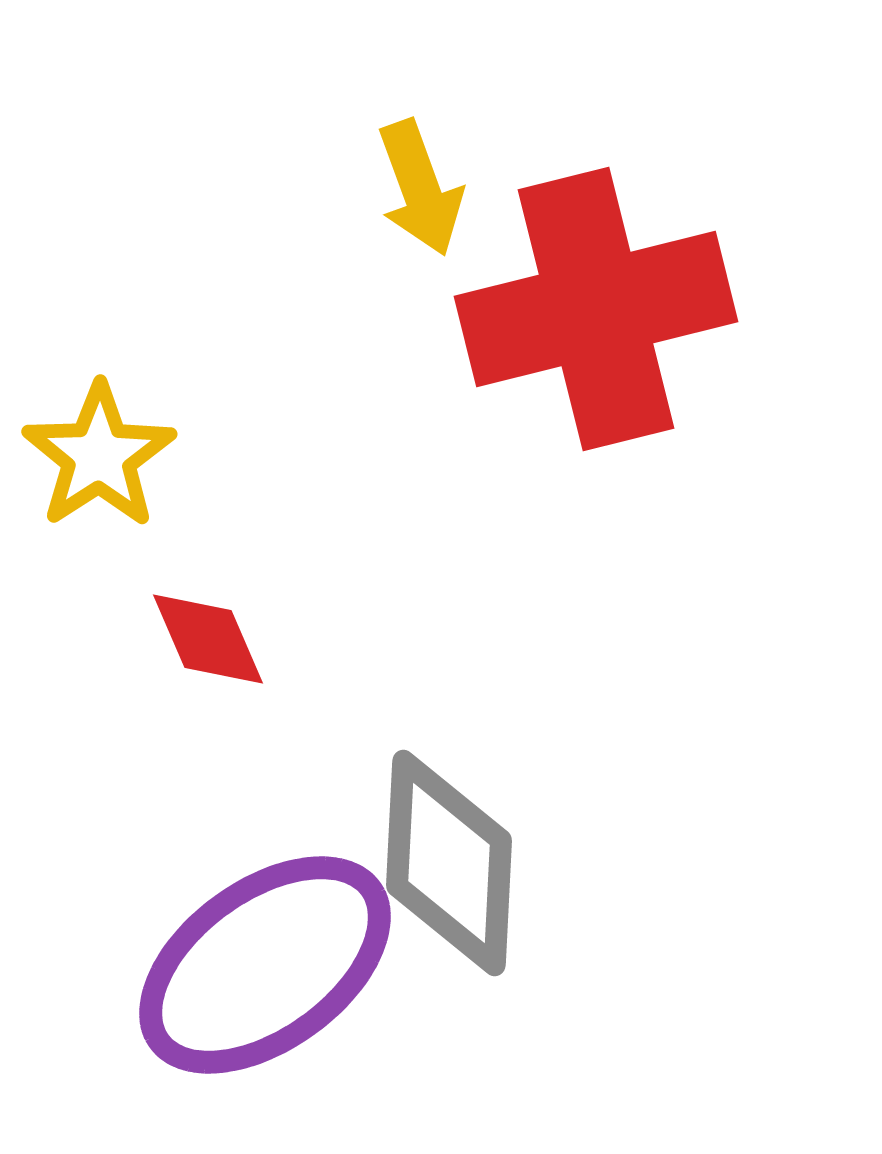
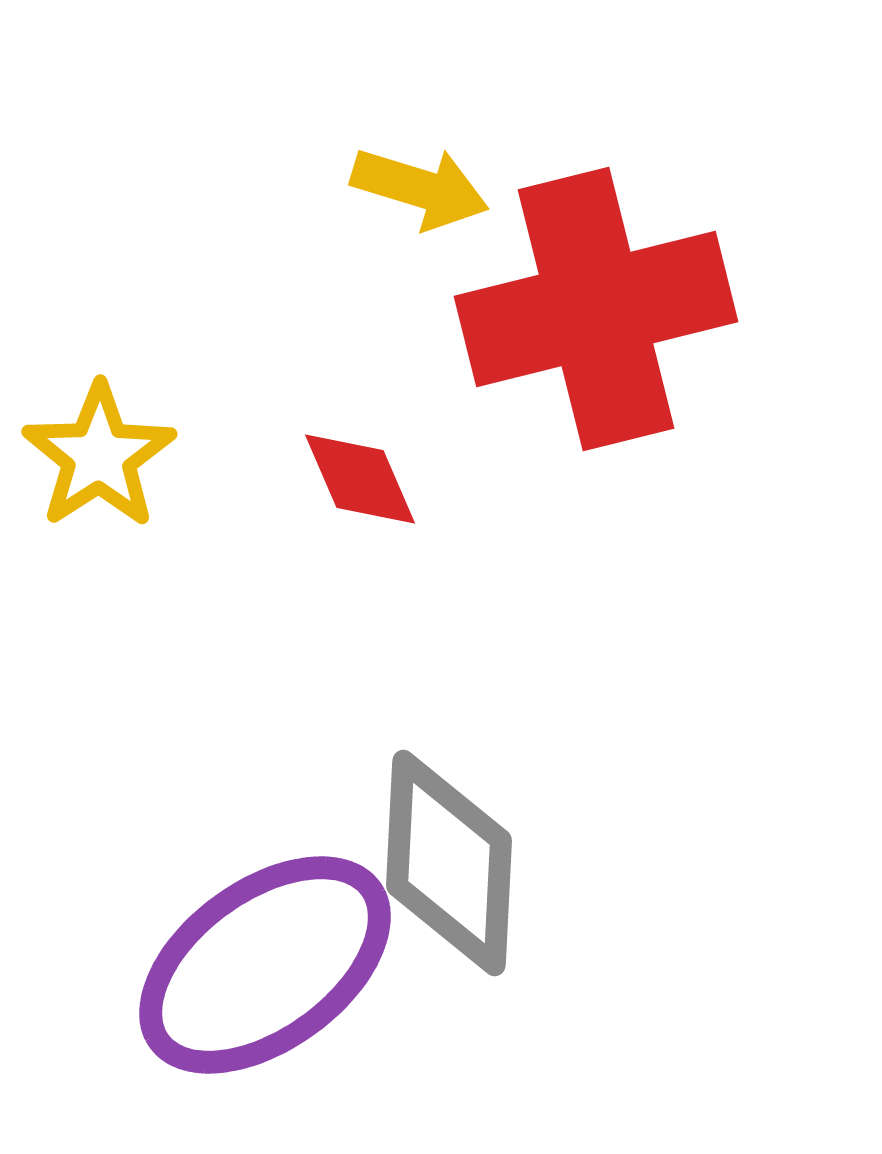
yellow arrow: rotated 53 degrees counterclockwise
red diamond: moved 152 px right, 160 px up
